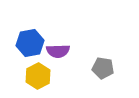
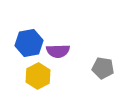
blue hexagon: moved 1 px left
